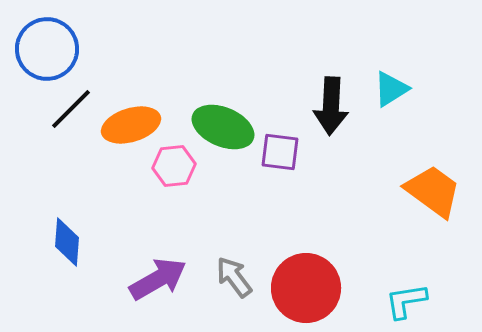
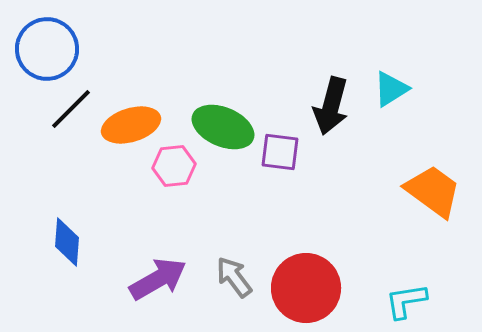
black arrow: rotated 12 degrees clockwise
